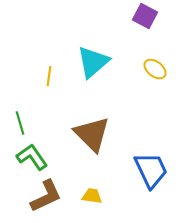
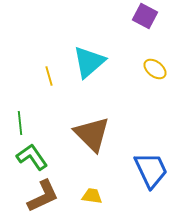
cyan triangle: moved 4 px left
yellow line: rotated 24 degrees counterclockwise
green line: rotated 10 degrees clockwise
brown L-shape: moved 3 px left
